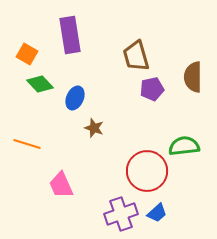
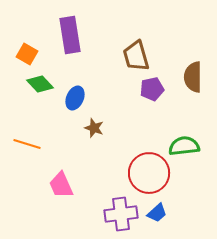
red circle: moved 2 px right, 2 px down
purple cross: rotated 12 degrees clockwise
